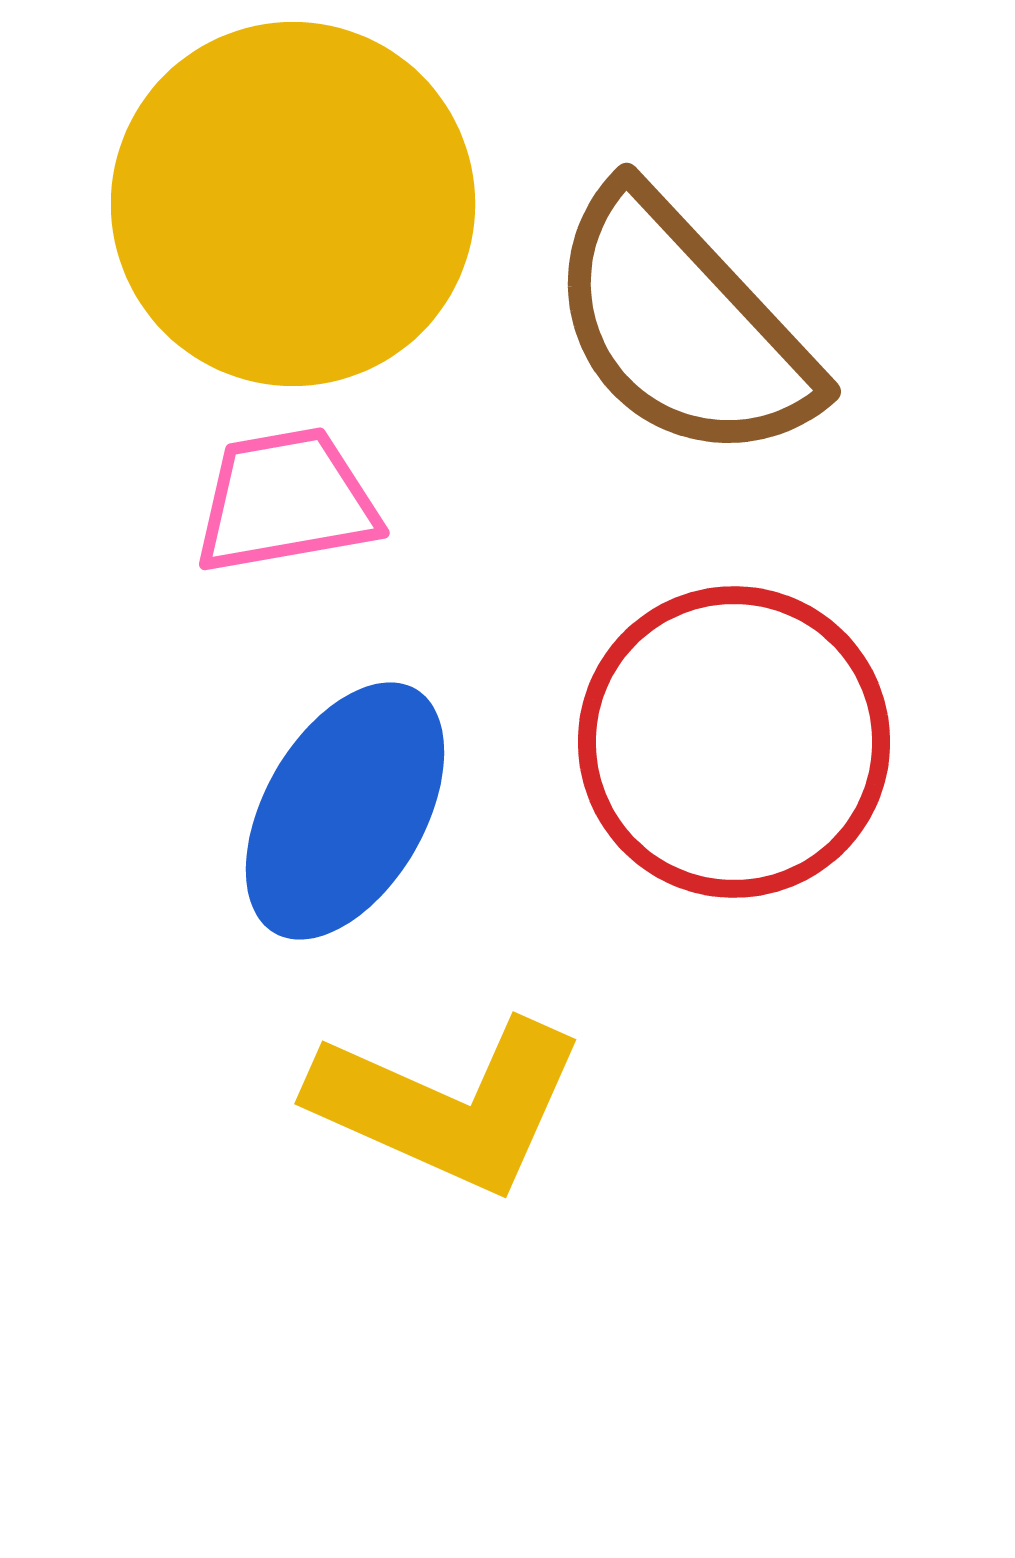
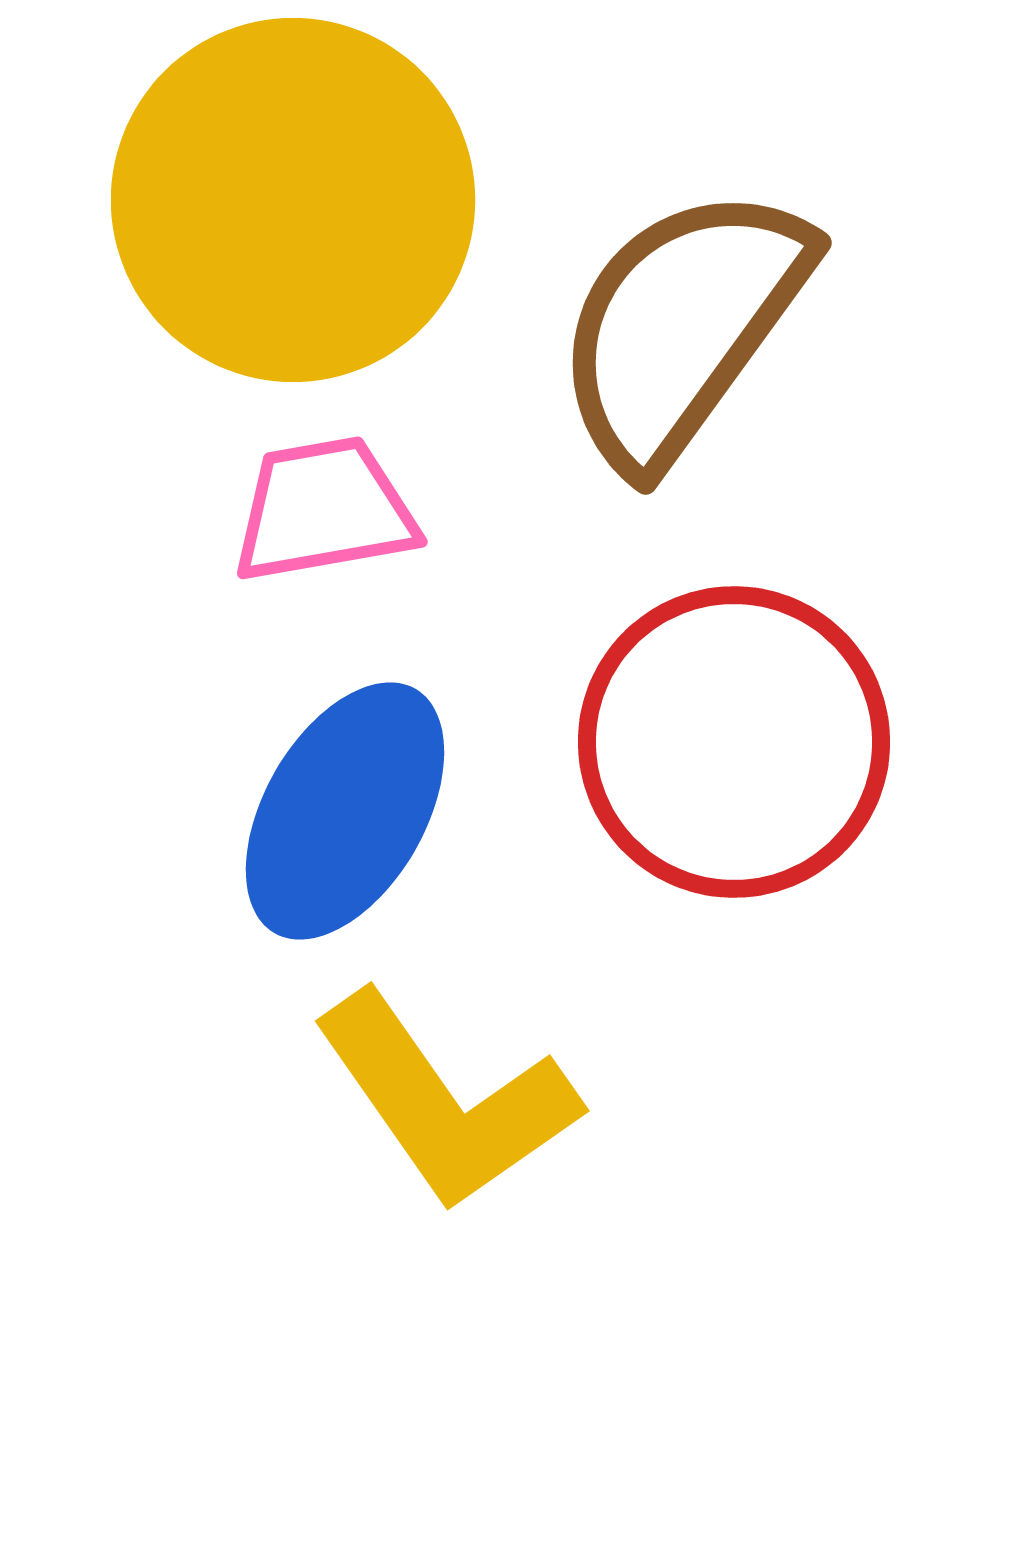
yellow circle: moved 4 px up
brown semicircle: rotated 79 degrees clockwise
pink trapezoid: moved 38 px right, 9 px down
yellow L-shape: moved 2 px left, 4 px up; rotated 31 degrees clockwise
